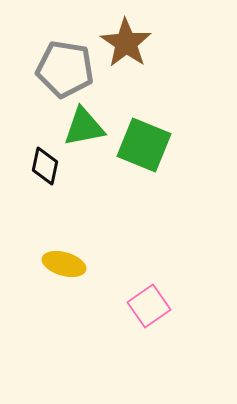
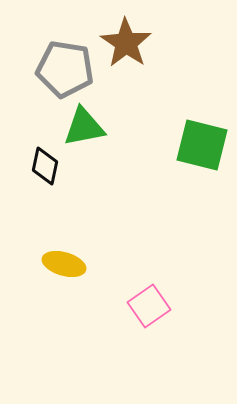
green square: moved 58 px right; rotated 8 degrees counterclockwise
